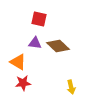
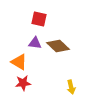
orange triangle: moved 1 px right
